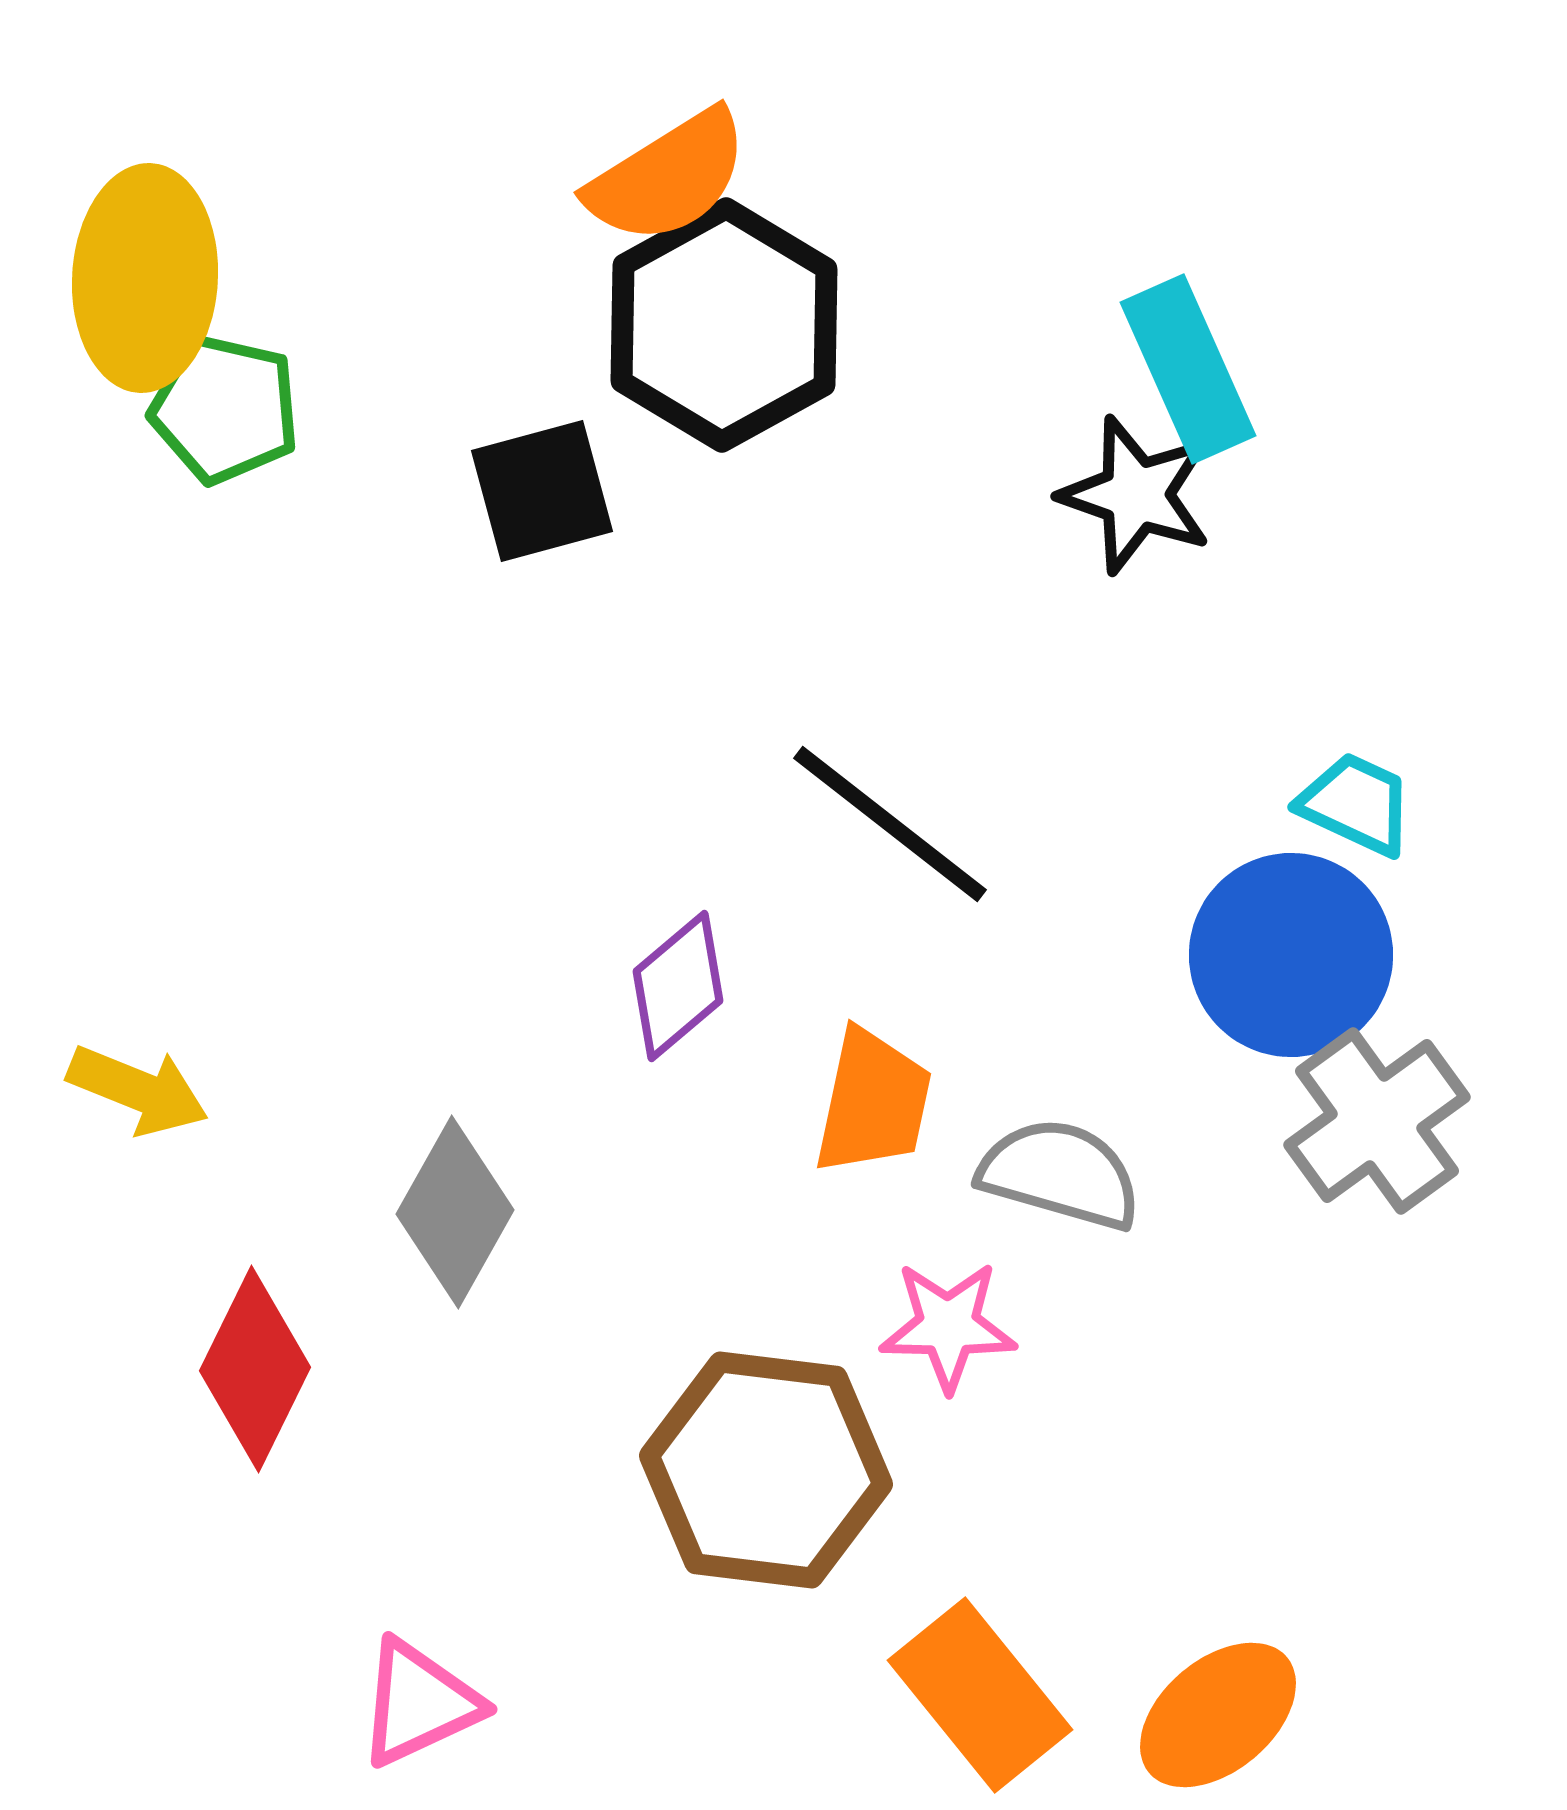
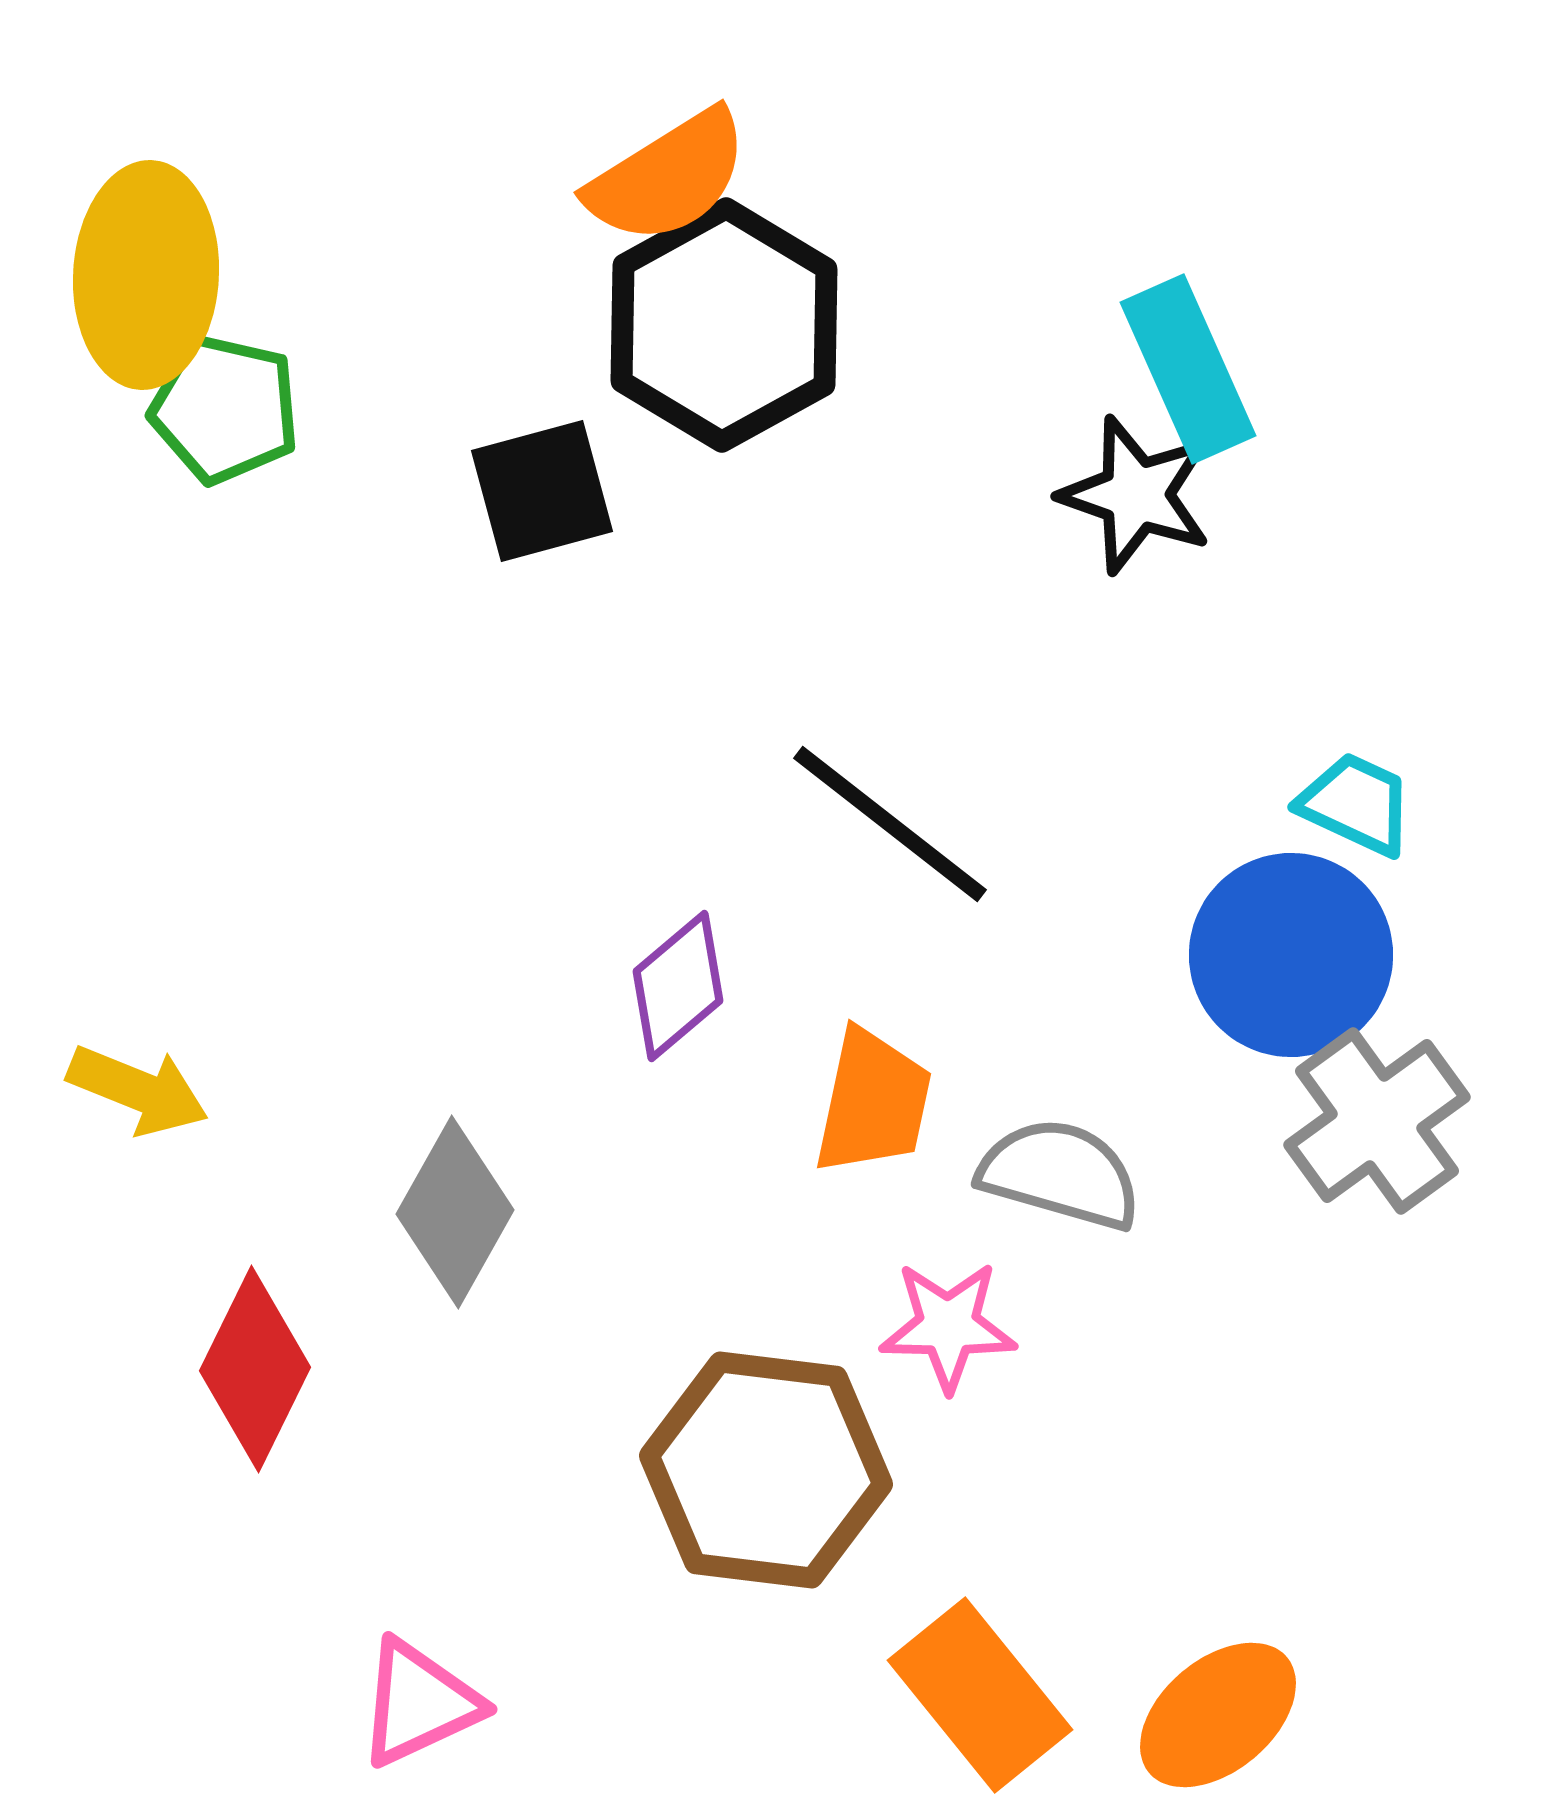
yellow ellipse: moved 1 px right, 3 px up
